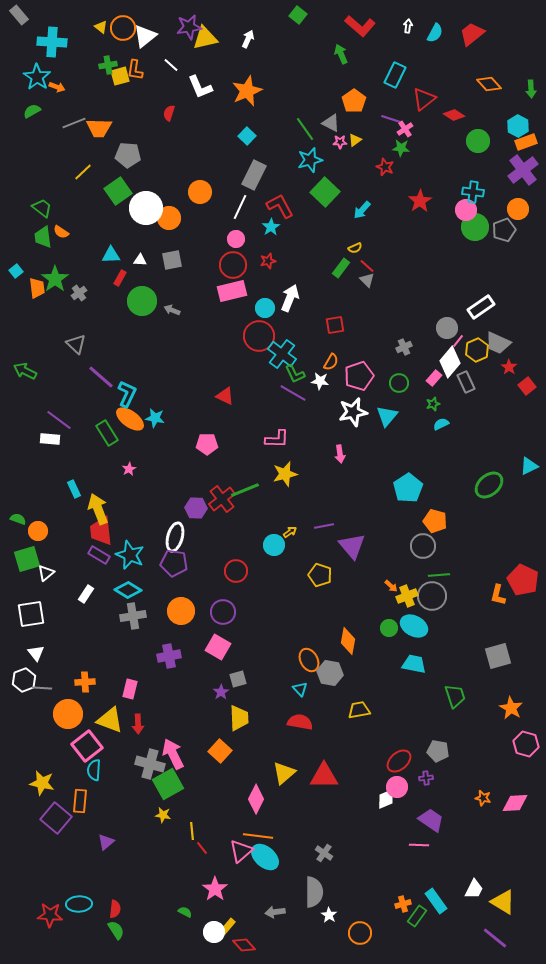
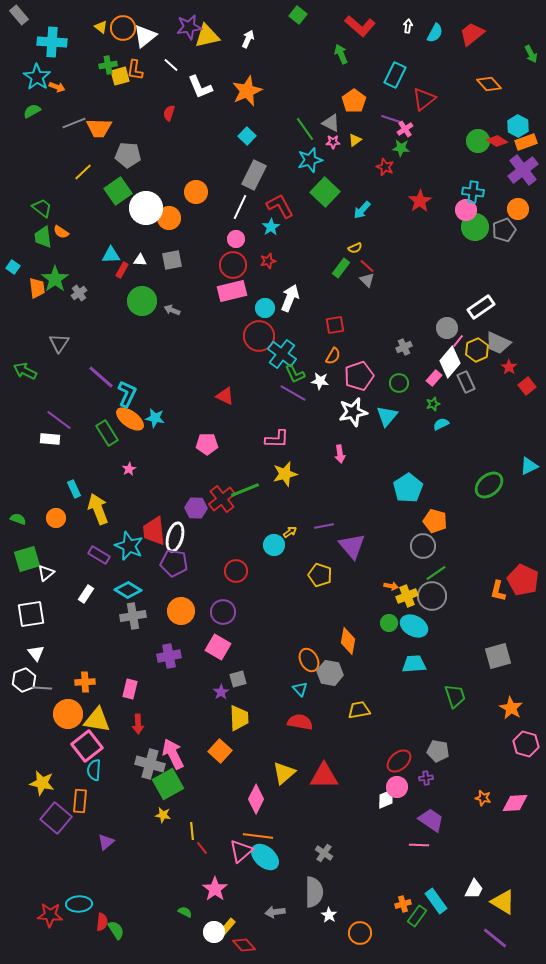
yellow triangle at (205, 38): moved 2 px right, 2 px up
green arrow at (531, 89): moved 35 px up; rotated 24 degrees counterclockwise
red diamond at (454, 115): moved 43 px right, 26 px down
pink star at (340, 142): moved 7 px left
orange circle at (200, 192): moved 4 px left
cyan square at (16, 271): moved 3 px left, 4 px up; rotated 16 degrees counterclockwise
red rectangle at (120, 278): moved 2 px right, 8 px up
gray triangle at (76, 344): moved 17 px left, 1 px up; rotated 20 degrees clockwise
orange semicircle at (331, 362): moved 2 px right, 6 px up
orange circle at (38, 531): moved 18 px right, 13 px up
red trapezoid at (101, 531): moved 53 px right
cyan star at (130, 555): moved 1 px left, 9 px up
green line at (439, 575): moved 3 px left, 2 px up; rotated 30 degrees counterclockwise
orange arrow at (391, 586): rotated 32 degrees counterclockwise
orange L-shape at (498, 595): moved 4 px up
green circle at (389, 628): moved 5 px up
cyan trapezoid at (414, 664): rotated 15 degrees counterclockwise
yellow triangle at (110, 720): moved 13 px left; rotated 12 degrees counterclockwise
red semicircle at (115, 909): moved 13 px left, 13 px down
